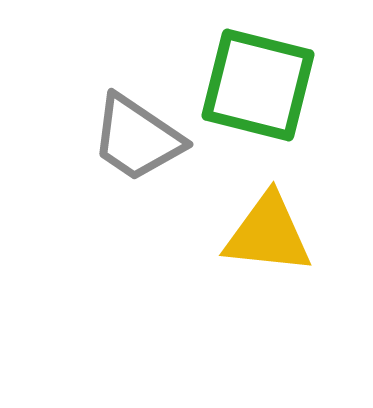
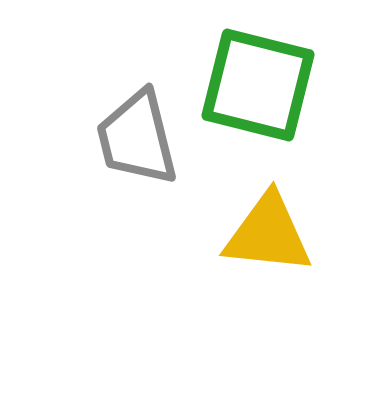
gray trapezoid: rotated 42 degrees clockwise
